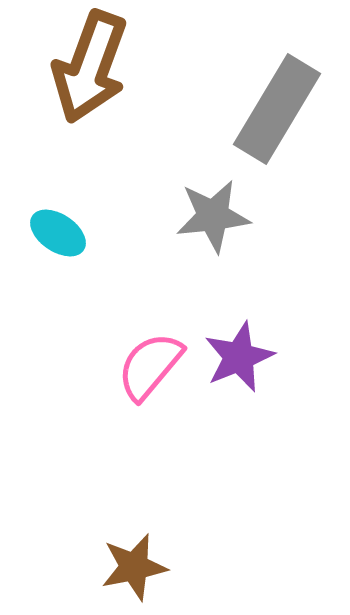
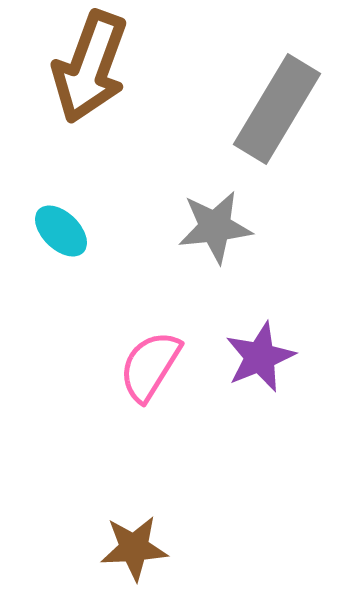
gray star: moved 2 px right, 11 px down
cyan ellipse: moved 3 px right, 2 px up; rotated 10 degrees clockwise
purple star: moved 21 px right
pink semicircle: rotated 8 degrees counterclockwise
brown star: moved 19 px up; rotated 8 degrees clockwise
